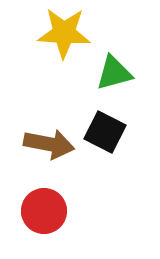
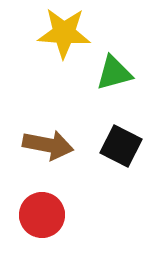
black square: moved 16 px right, 14 px down
brown arrow: moved 1 px left, 1 px down
red circle: moved 2 px left, 4 px down
